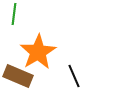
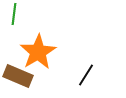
black line: moved 12 px right, 1 px up; rotated 55 degrees clockwise
